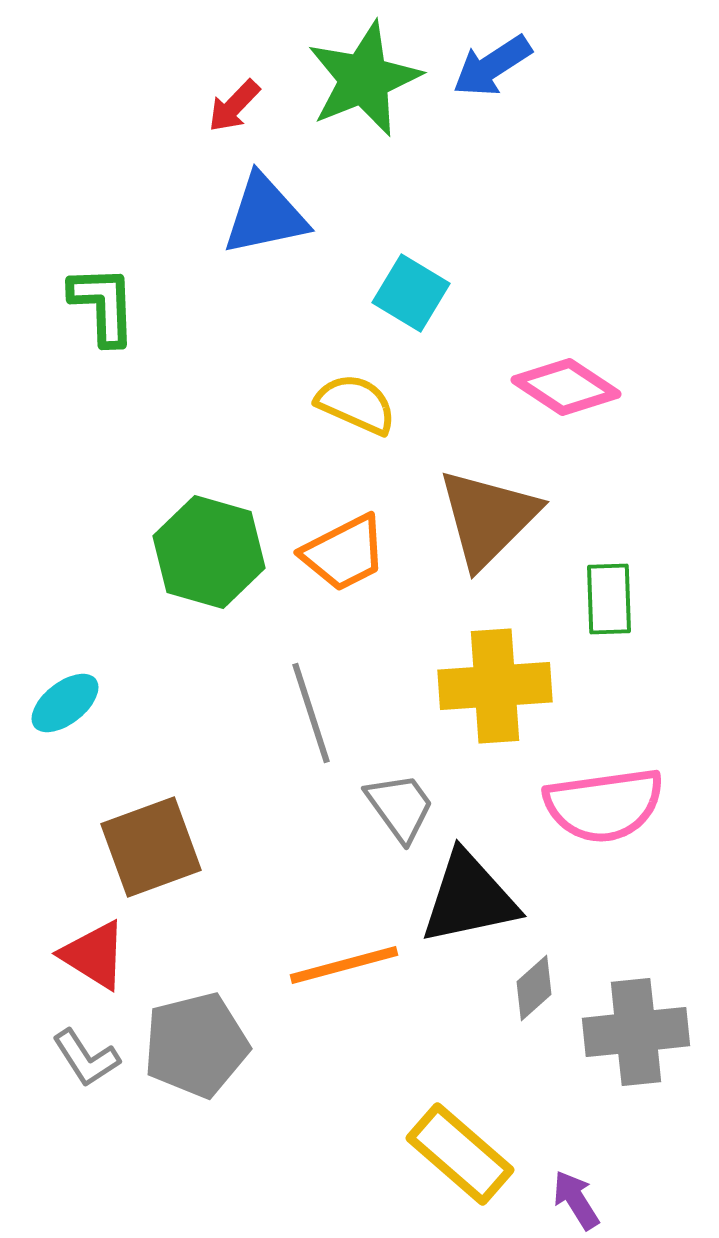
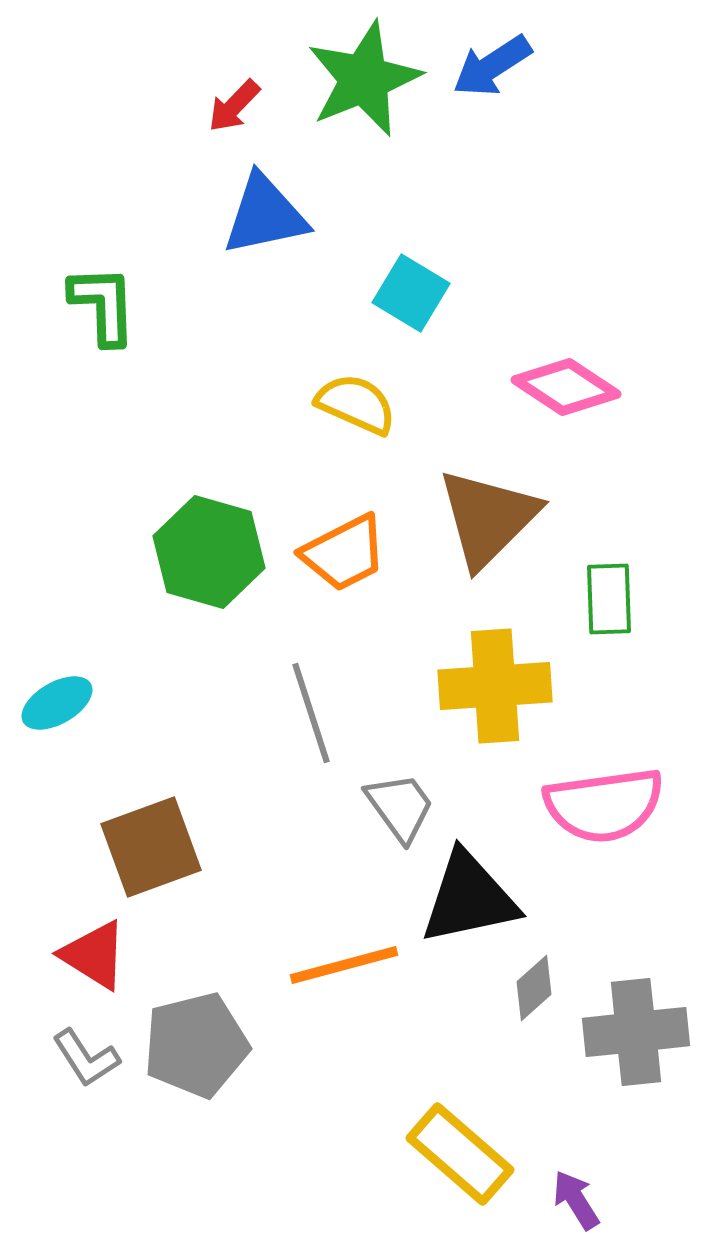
cyan ellipse: moved 8 px left; rotated 8 degrees clockwise
